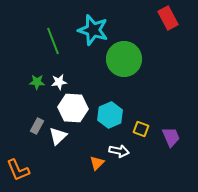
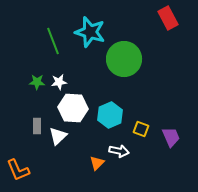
cyan star: moved 3 px left, 2 px down
gray rectangle: rotated 28 degrees counterclockwise
